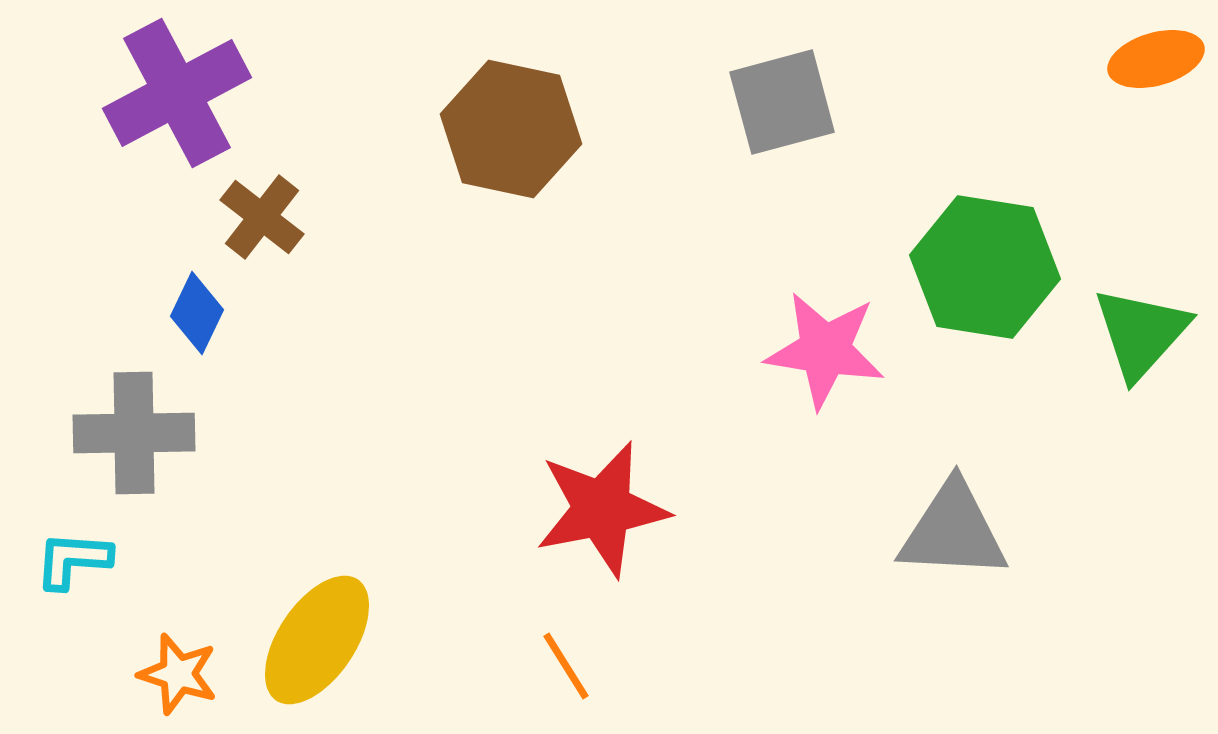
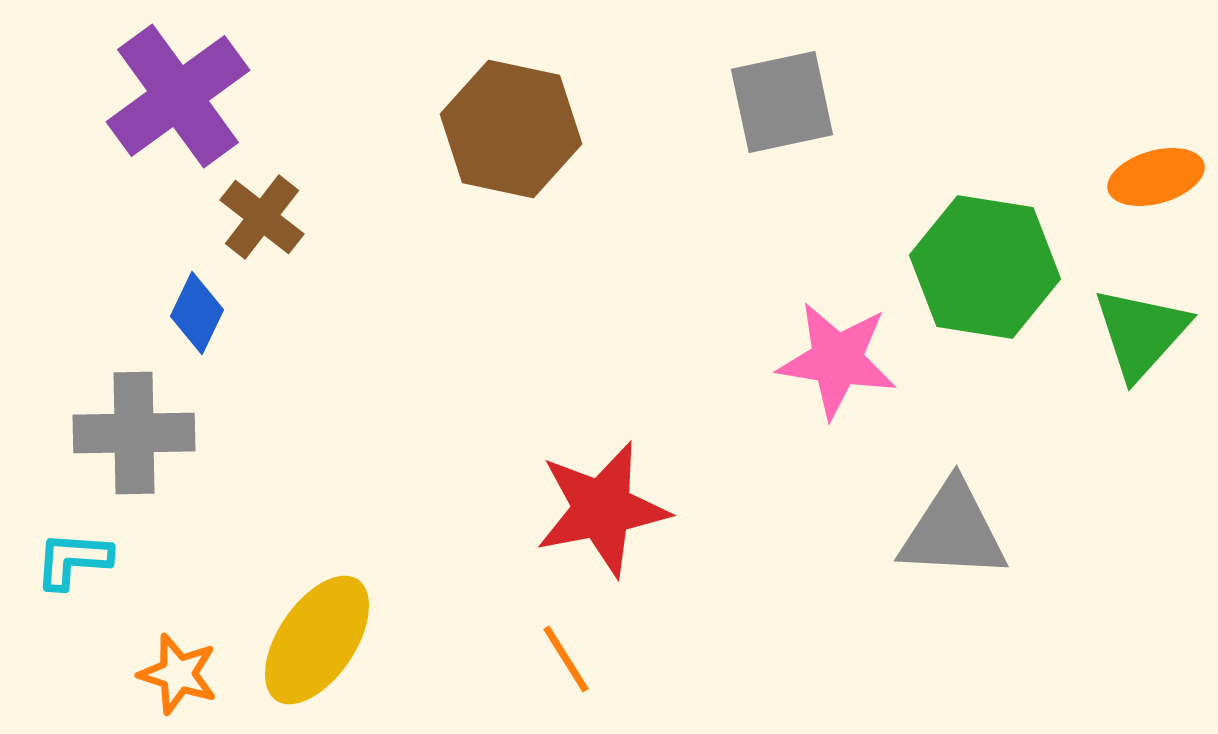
orange ellipse: moved 118 px down
purple cross: moved 1 px right, 3 px down; rotated 8 degrees counterclockwise
gray square: rotated 3 degrees clockwise
pink star: moved 12 px right, 10 px down
orange line: moved 7 px up
